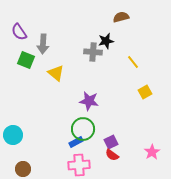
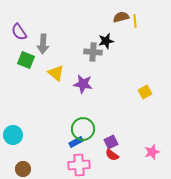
yellow line: moved 2 px right, 41 px up; rotated 32 degrees clockwise
purple star: moved 6 px left, 17 px up
pink star: rotated 14 degrees clockwise
